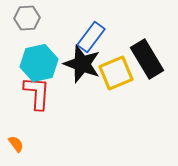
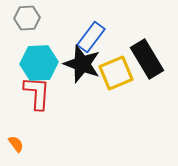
cyan hexagon: rotated 9 degrees clockwise
